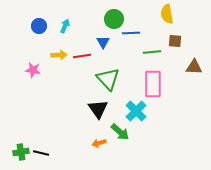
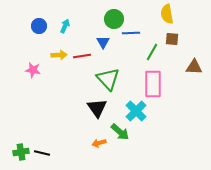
brown square: moved 3 px left, 2 px up
green line: rotated 54 degrees counterclockwise
black triangle: moved 1 px left, 1 px up
black line: moved 1 px right
